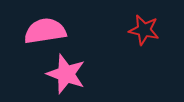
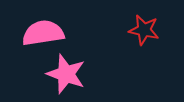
pink semicircle: moved 2 px left, 2 px down
